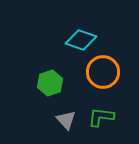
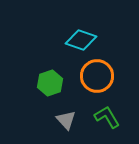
orange circle: moved 6 px left, 4 px down
green L-shape: moved 6 px right; rotated 52 degrees clockwise
